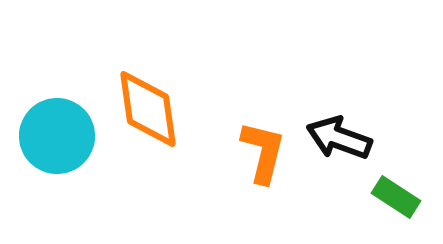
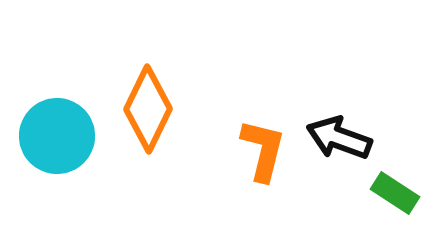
orange diamond: rotated 34 degrees clockwise
orange L-shape: moved 2 px up
green rectangle: moved 1 px left, 4 px up
